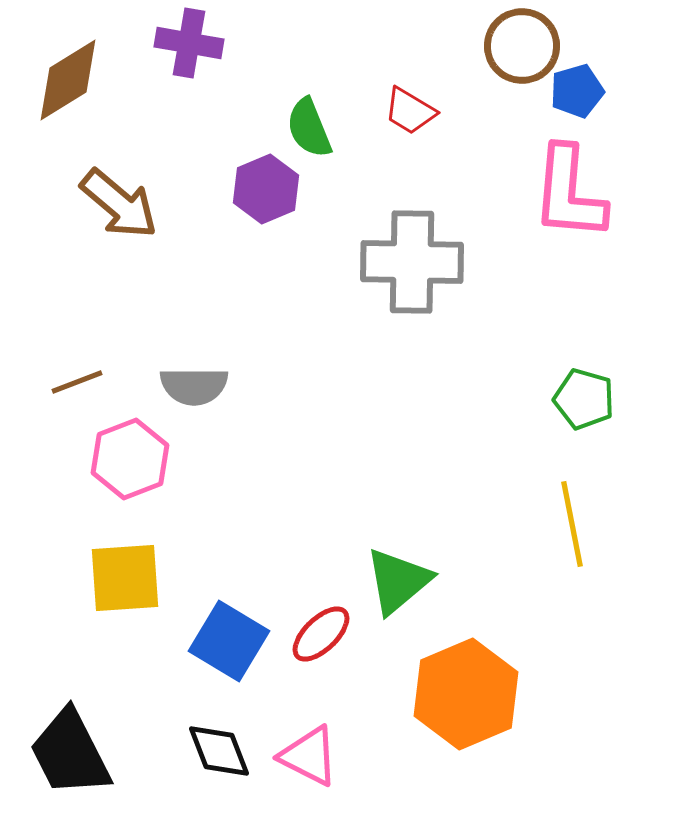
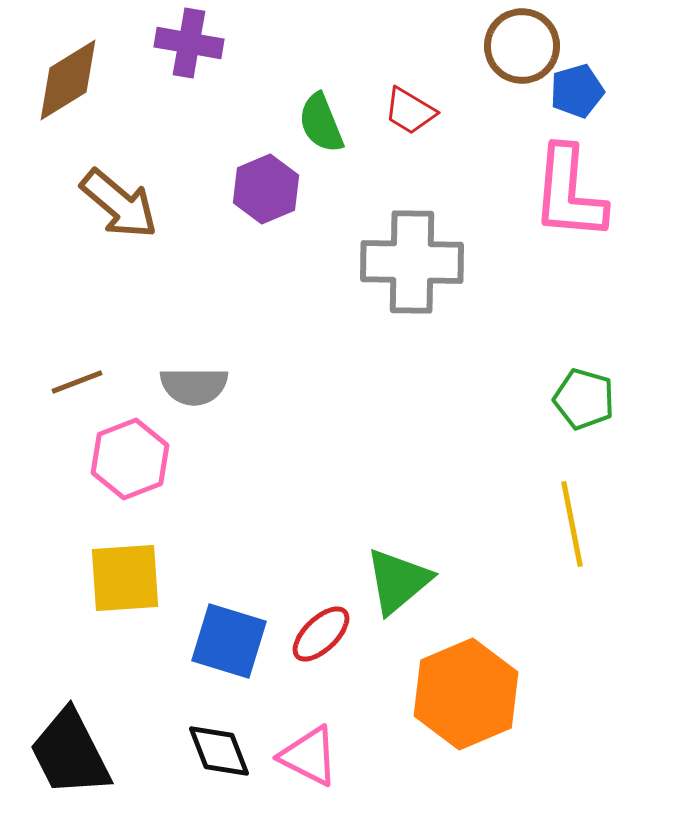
green semicircle: moved 12 px right, 5 px up
blue square: rotated 14 degrees counterclockwise
